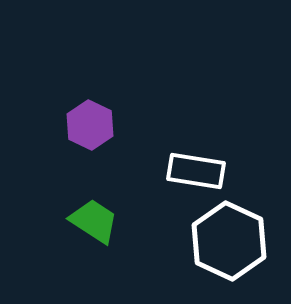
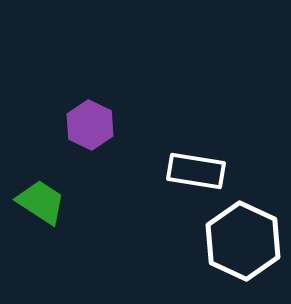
green trapezoid: moved 53 px left, 19 px up
white hexagon: moved 14 px right
